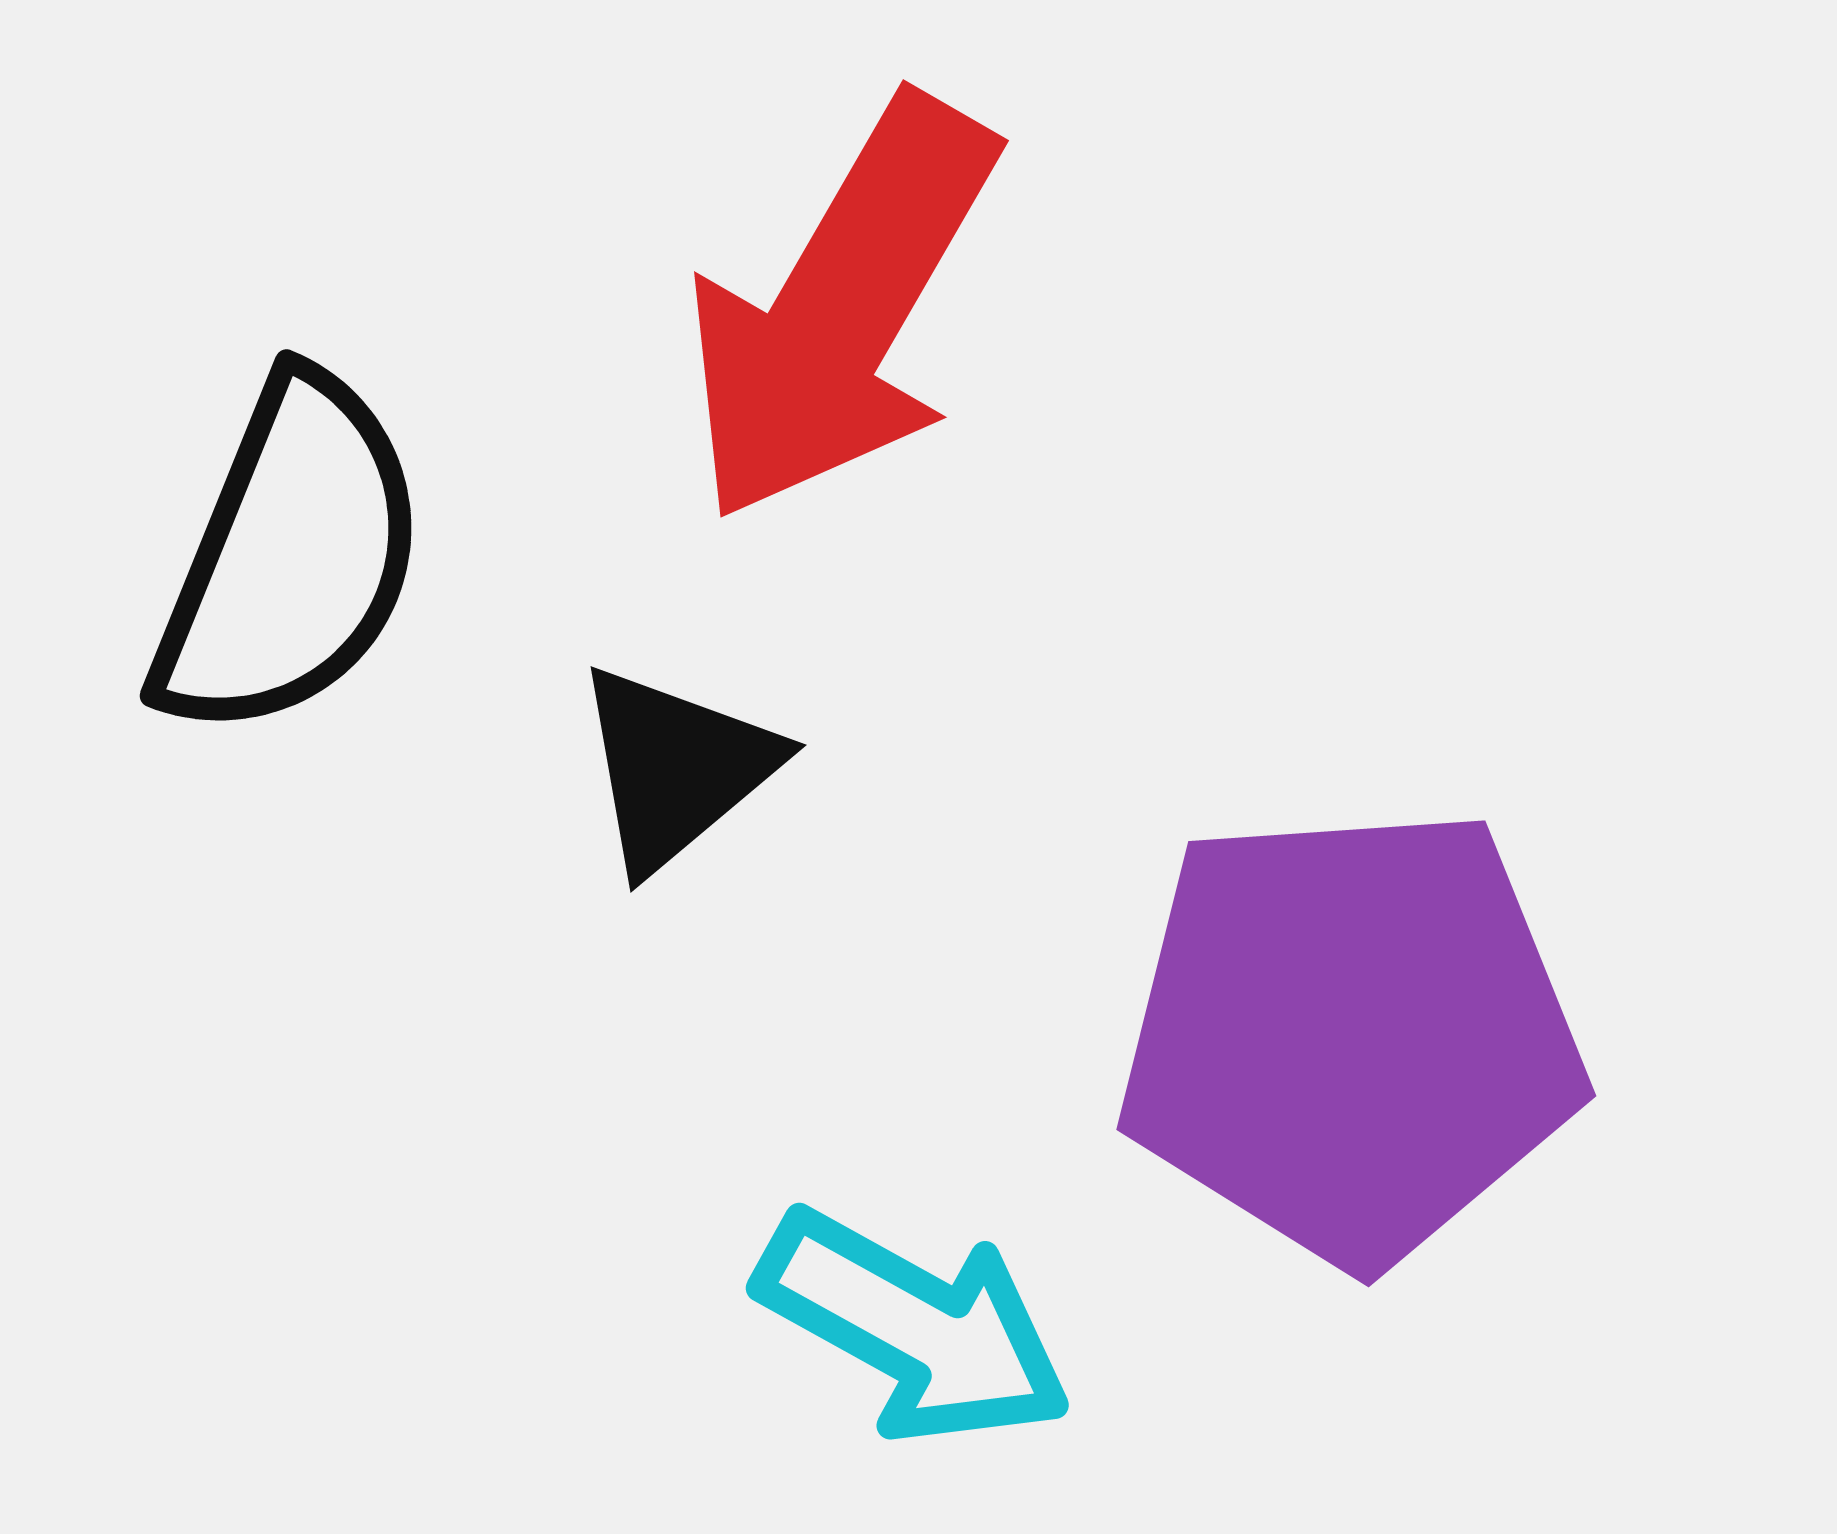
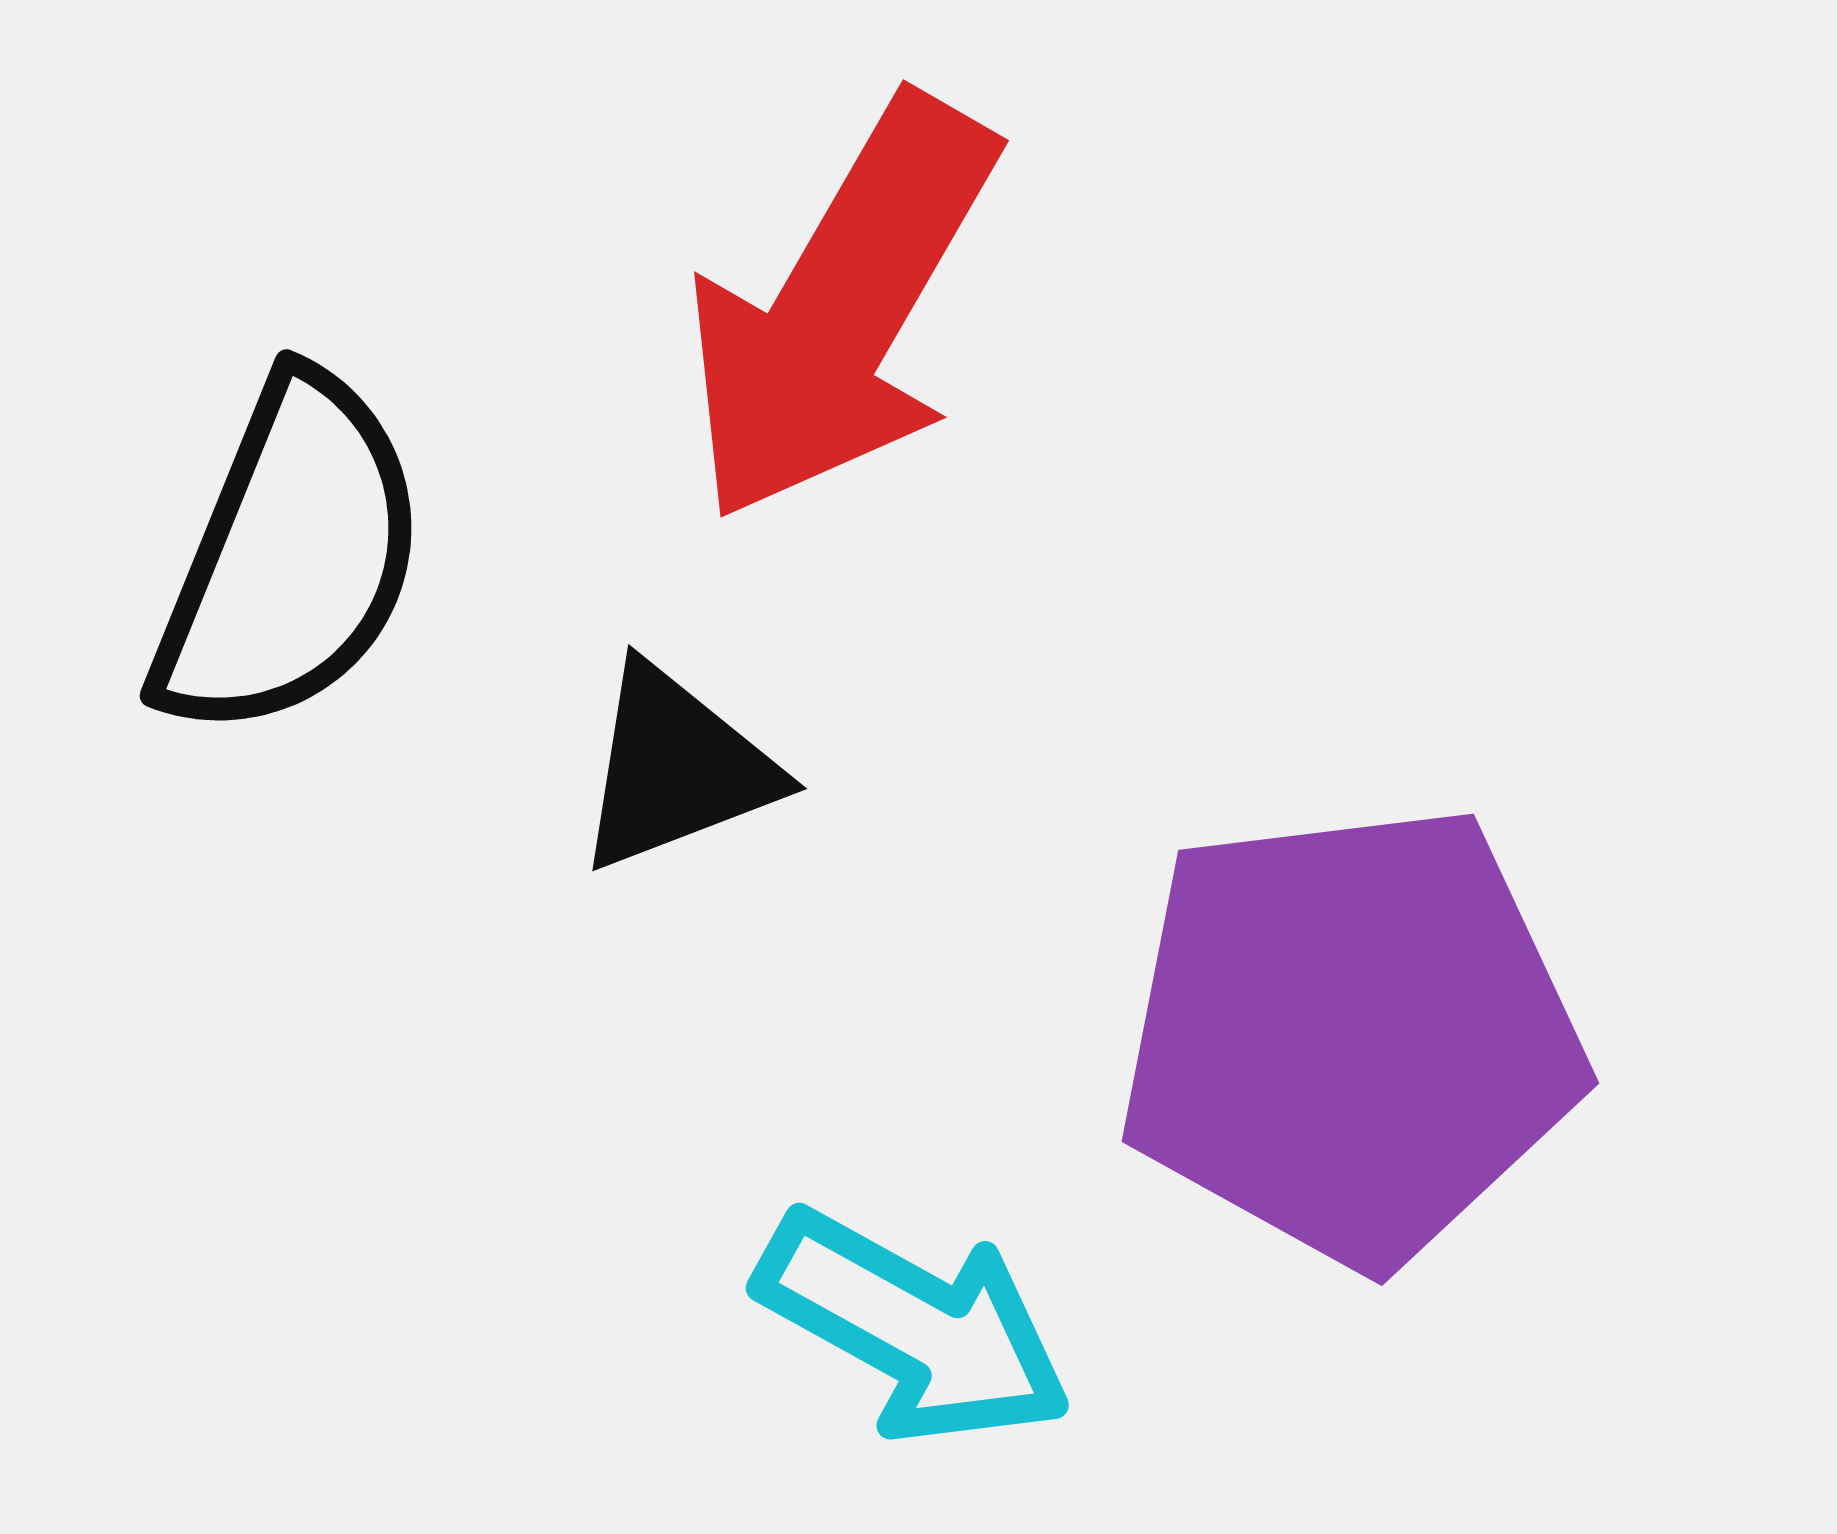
black triangle: rotated 19 degrees clockwise
purple pentagon: rotated 3 degrees counterclockwise
